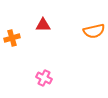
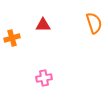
orange semicircle: moved 8 px up; rotated 95 degrees counterclockwise
pink cross: rotated 35 degrees counterclockwise
